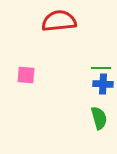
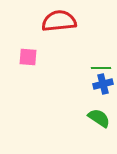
pink square: moved 2 px right, 18 px up
blue cross: rotated 18 degrees counterclockwise
green semicircle: rotated 40 degrees counterclockwise
